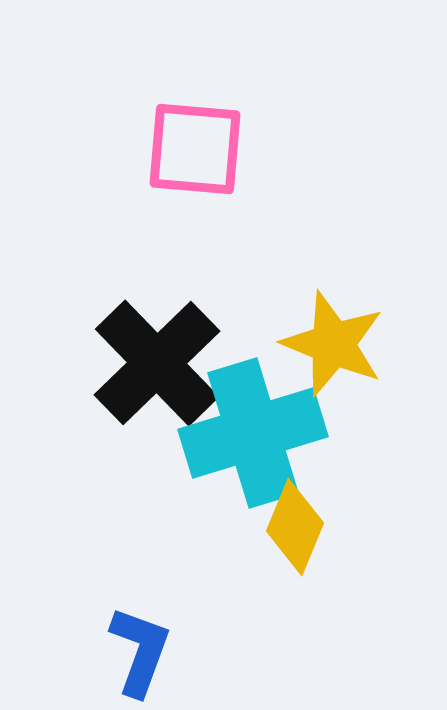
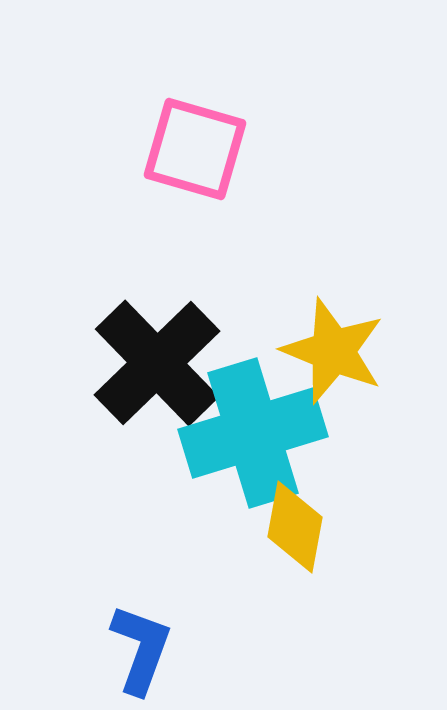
pink square: rotated 11 degrees clockwise
yellow star: moved 7 px down
yellow diamond: rotated 12 degrees counterclockwise
blue L-shape: moved 1 px right, 2 px up
